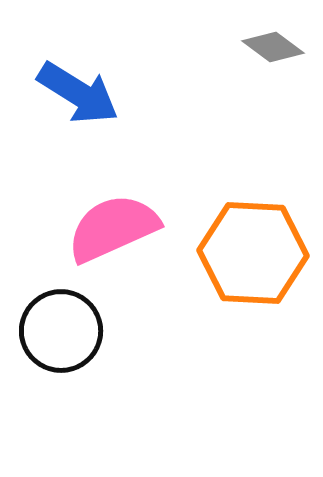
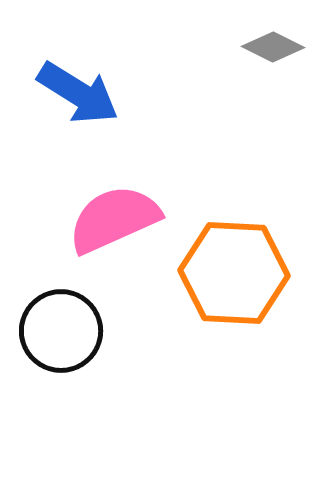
gray diamond: rotated 10 degrees counterclockwise
pink semicircle: moved 1 px right, 9 px up
orange hexagon: moved 19 px left, 20 px down
